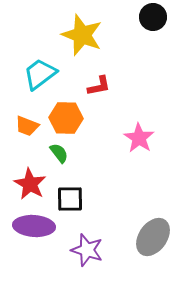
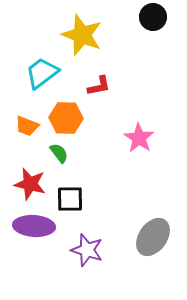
cyan trapezoid: moved 2 px right, 1 px up
red star: rotated 16 degrees counterclockwise
